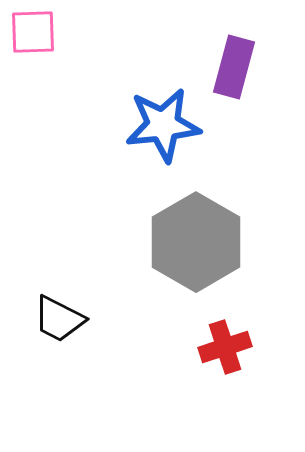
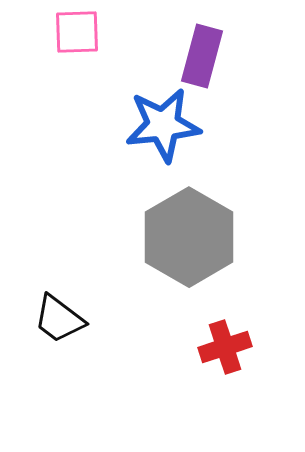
pink square: moved 44 px right
purple rectangle: moved 32 px left, 11 px up
gray hexagon: moved 7 px left, 5 px up
black trapezoid: rotated 10 degrees clockwise
